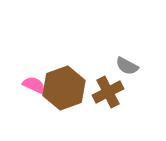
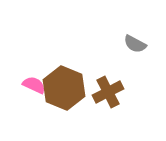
gray semicircle: moved 8 px right, 22 px up
brown hexagon: rotated 18 degrees counterclockwise
